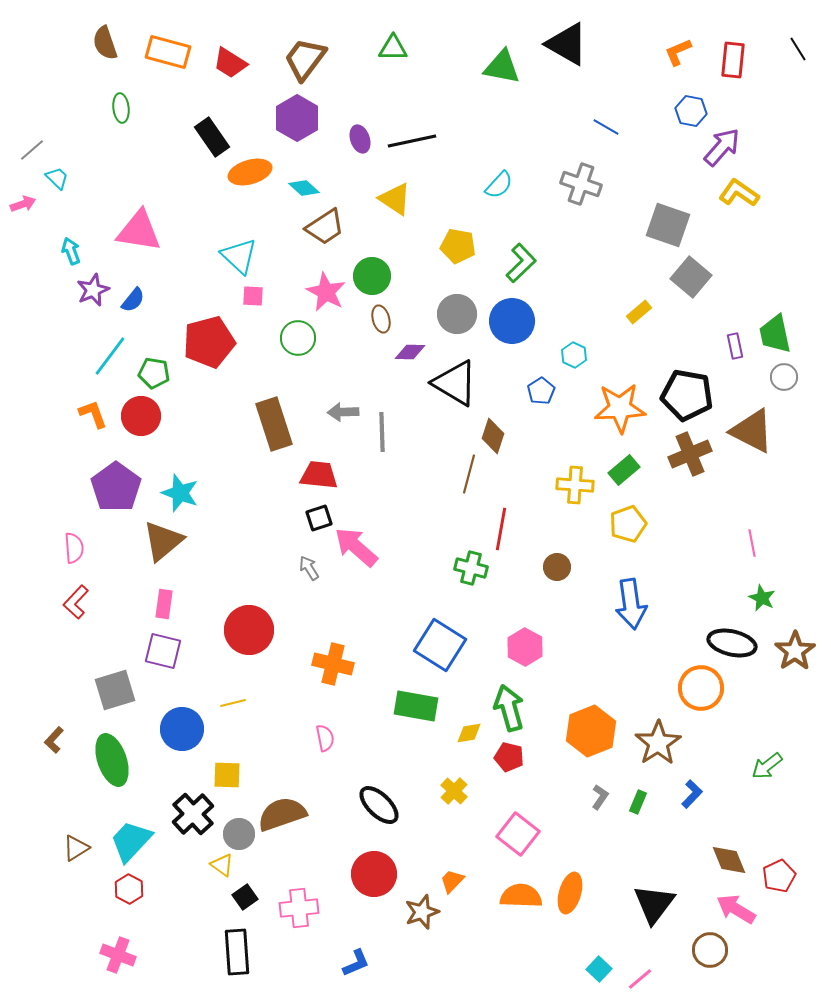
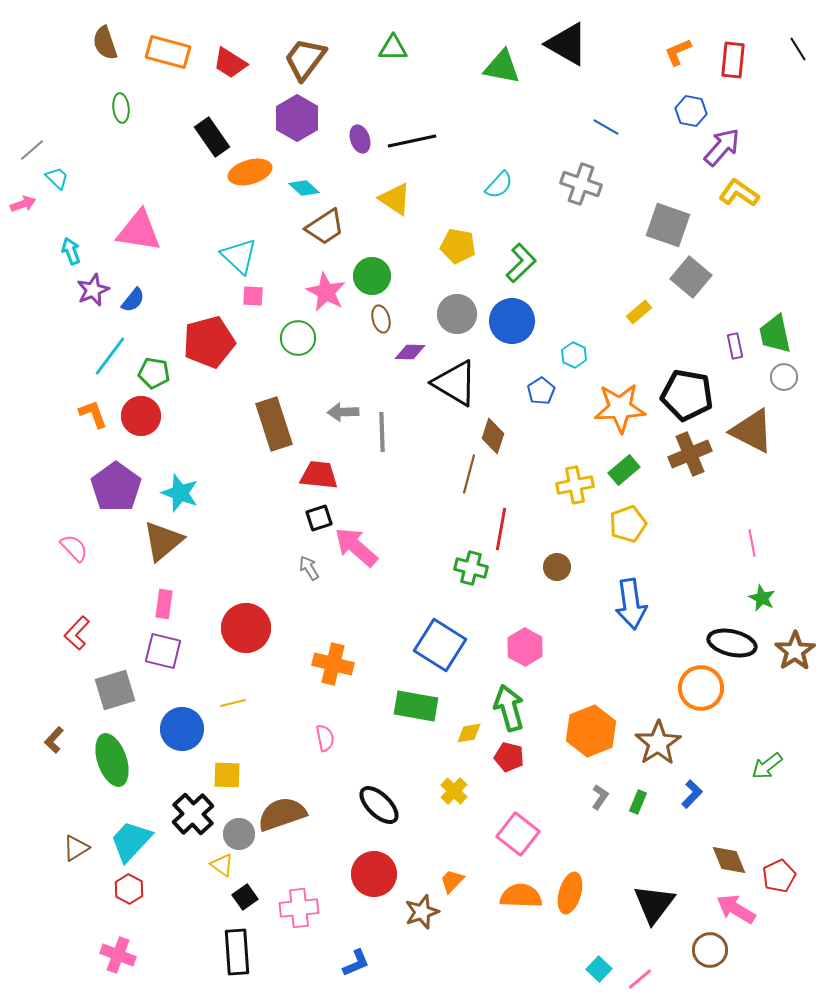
yellow cross at (575, 485): rotated 15 degrees counterclockwise
pink semicircle at (74, 548): rotated 40 degrees counterclockwise
red L-shape at (76, 602): moved 1 px right, 31 px down
red circle at (249, 630): moved 3 px left, 2 px up
